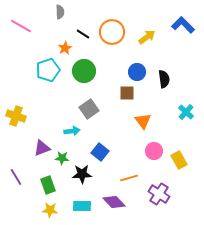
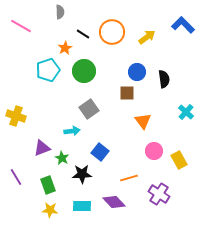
green star: rotated 24 degrees clockwise
